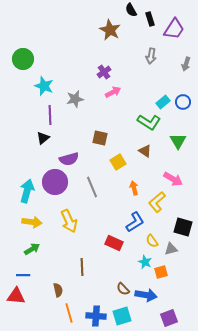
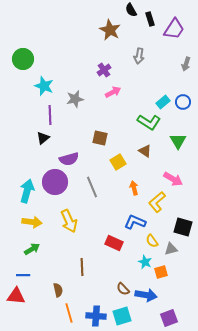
gray arrow at (151, 56): moved 12 px left
purple cross at (104, 72): moved 2 px up
blue L-shape at (135, 222): rotated 125 degrees counterclockwise
